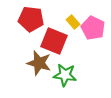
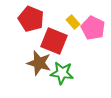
red pentagon: rotated 15 degrees clockwise
green star: moved 3 px left, 2 px up
